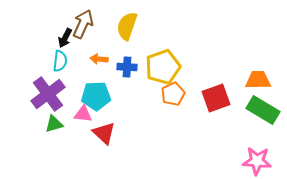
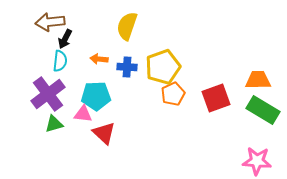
brown arrow: moved 33 px left, 2 px up; rotated 120 degrees counterclockwise
black arrow: moved 1 px down
